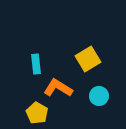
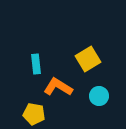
orange L-shape: moved 1 px up
yellow pentagon: moved 3 px left, 1 px down; rotated 20 degrees counterclockwise
